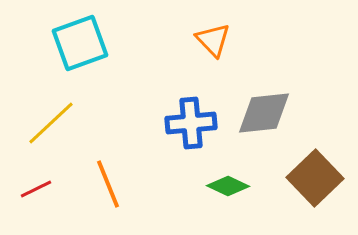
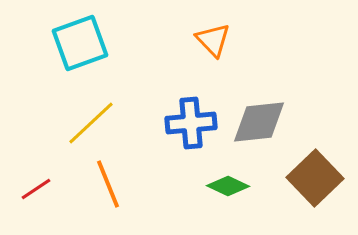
gray diamond: moved 5 px left, 9 px down
yellow line: moved 40 px right
red line: rotated 8 degrees counterclockwise
